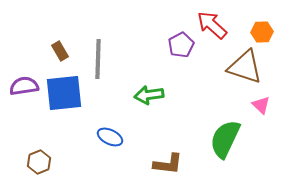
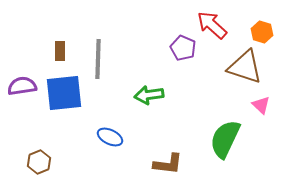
orange hexagon: rotated 20 degrees clockwise
purple pentagon: moved 2 px right, 3 px down; rotated 20 degrees counterclockwise
brown rectangle: rotated 30 degrees clockwise
purple semicircle: moved 2 px left
